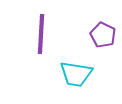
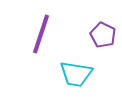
purple line: rotated 15 degrees clockwise
